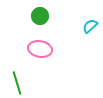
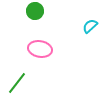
green circle: moved 5 px left, 5 px up
green line: rotated 55 degrees clockwise
